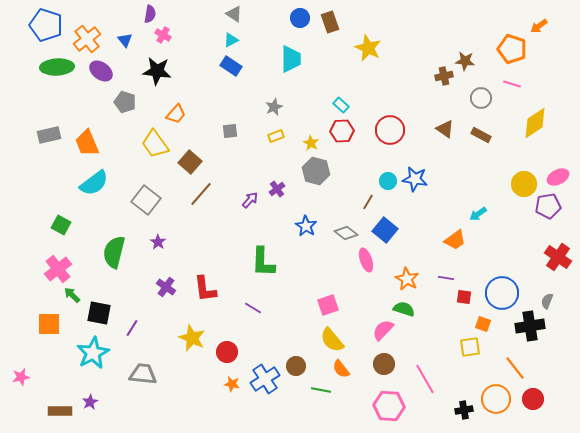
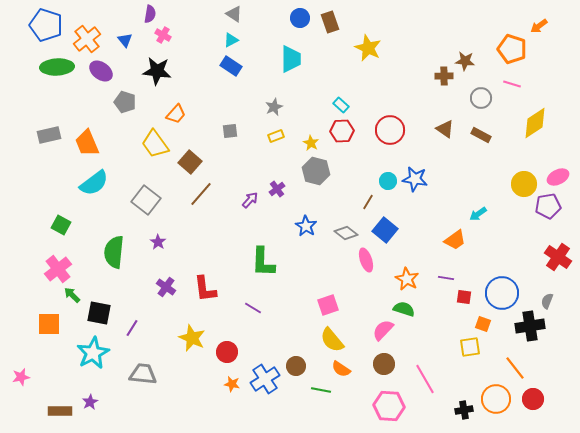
brown cross at (444, 76): rotated 12 degrees clockwise
green semicircle at (114, 252): rotated 8 degrees counterclockwise
orange semicircle at (341, 369): rotated 18 degrees counterclockwise
